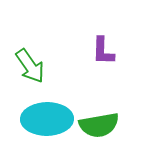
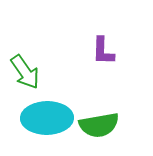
green arrow: moved 5 px left, 6 px down
cyan ellipse: moved 1 px up
